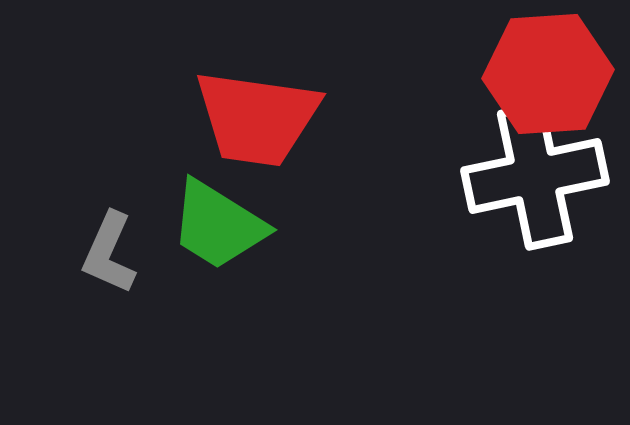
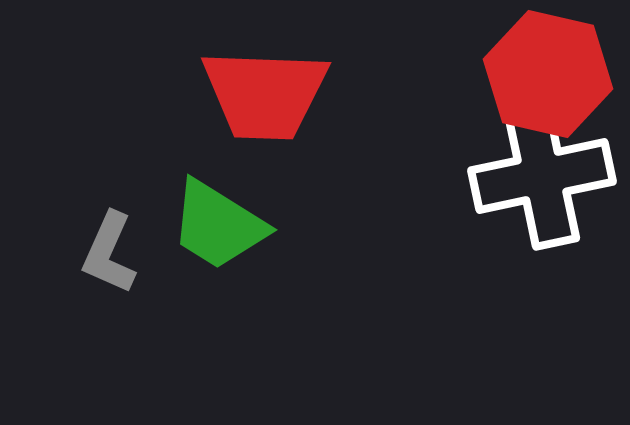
red hexagon: rotated 17 degrees clockwise
red trapezoid: moved 8 px right, 24 px up; rotated 6 degrees counterclockwise
white cross: moved 7 px right
